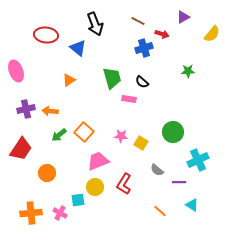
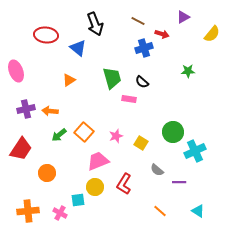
pink star: moved 5 px left; rotated 24 degrees counterclockwise
cyan cross: moved 3 px left, 9 px up
cyan triangle: moved 6 px right, 6 px down
orange cross: moved 3 px left, 2 px up
